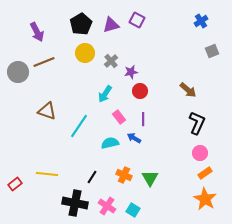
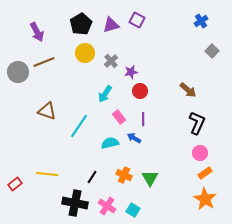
gray square: rotated 24 degrees counterclockwise
